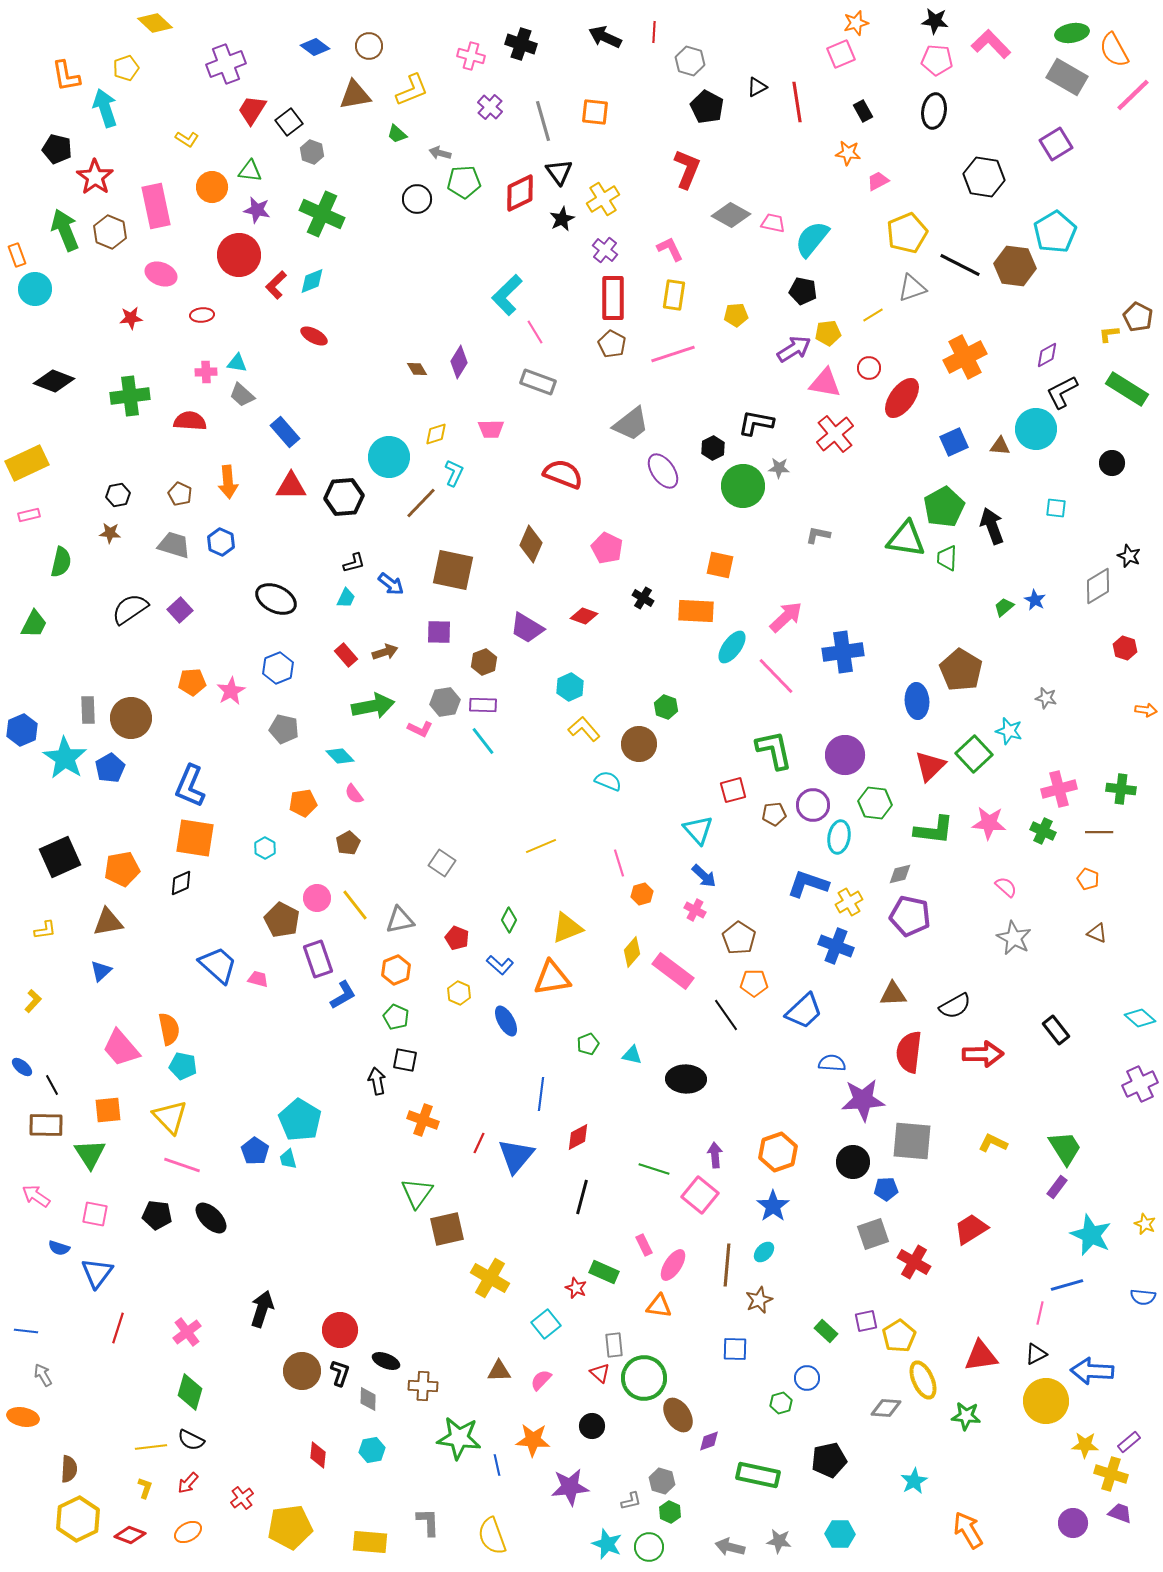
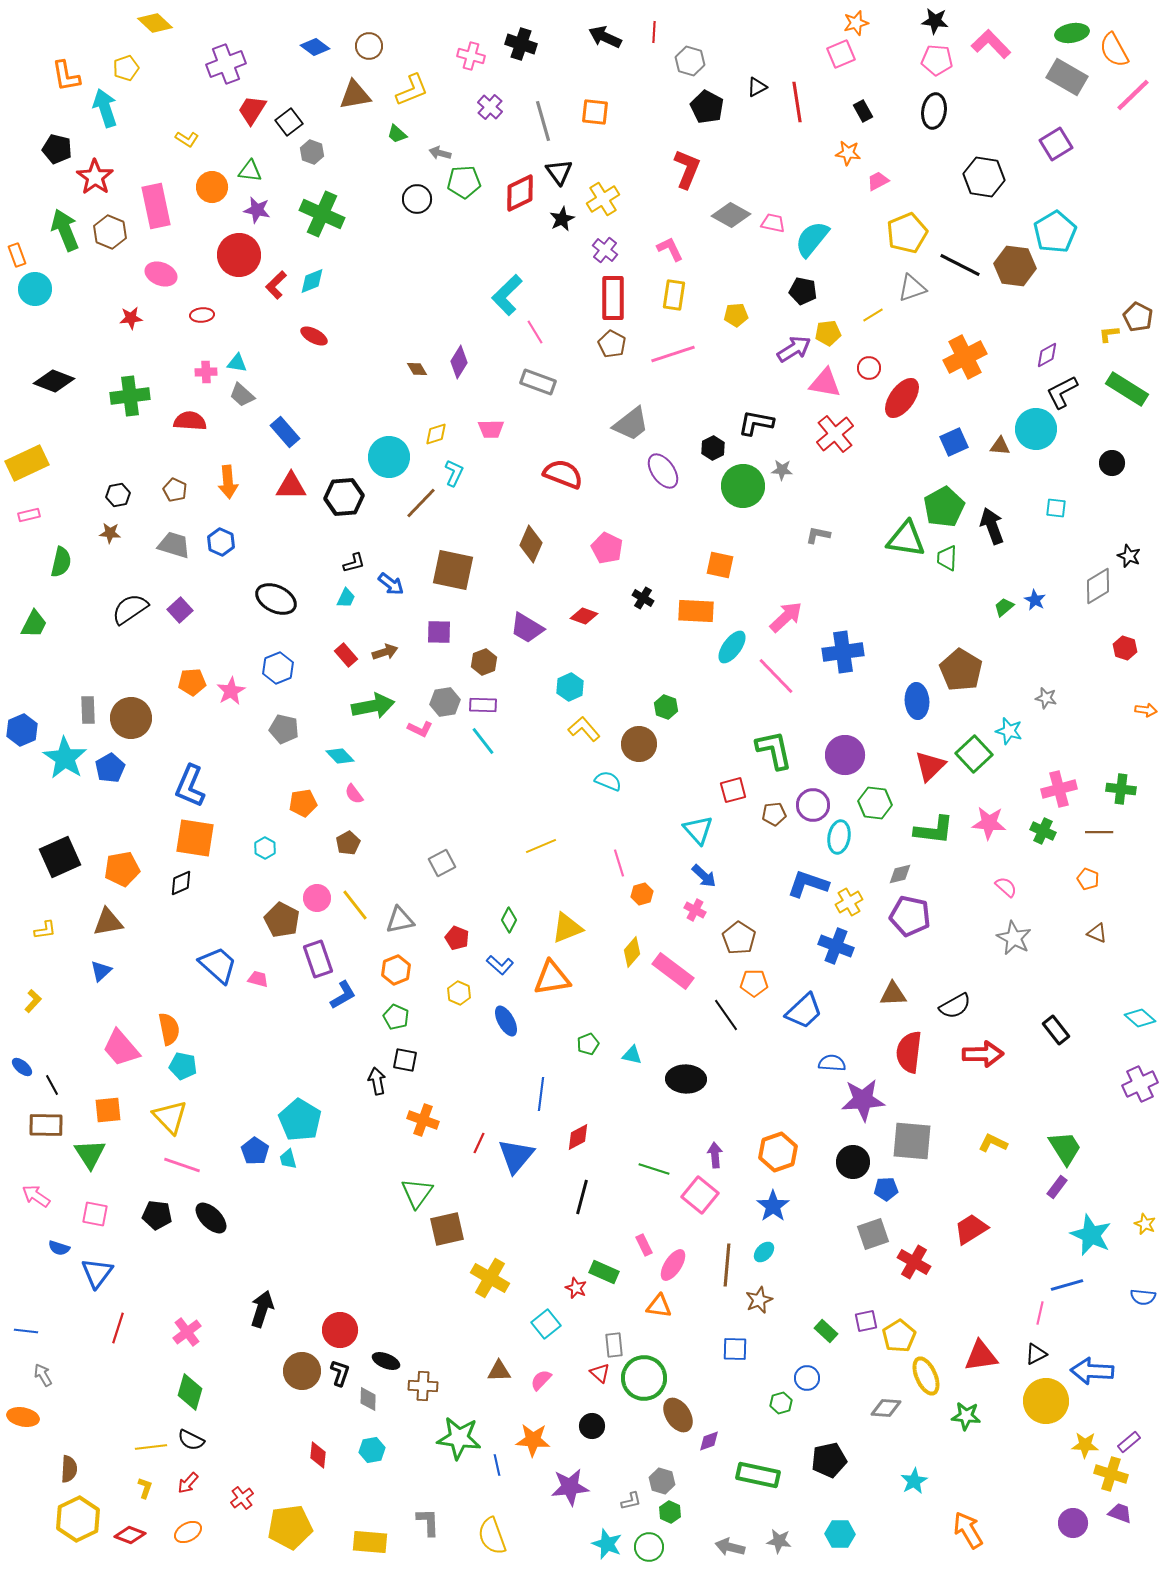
gray star at (779, 468): moved 3 px right, 2 px down
brown pentagon at (180, 494): moved 5 px left, 4 px up
gray square at (442, 863): rotated 28 degrees clockwise
yellow ellipse at (923, 1380): moved 3 px right, 4 px up
